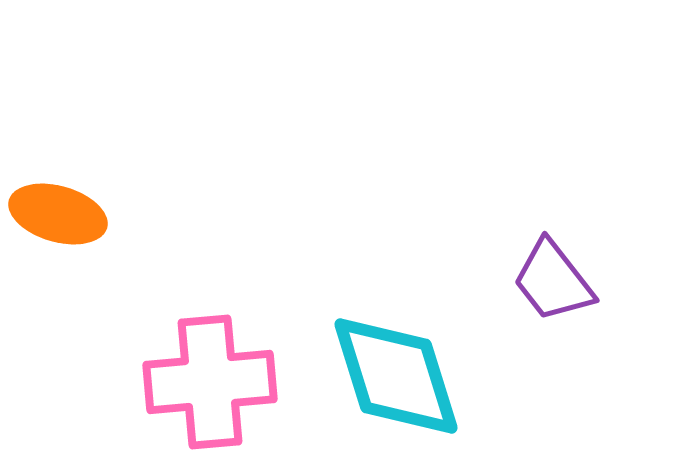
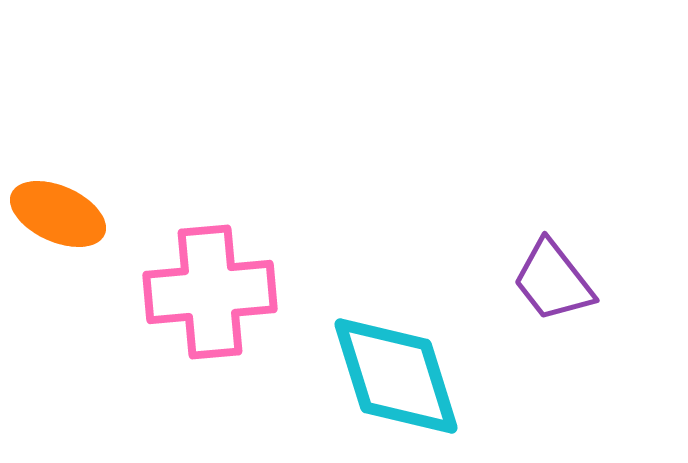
orange ellipse: rotated 8 degrees clockwise
pink cross: moved 90 px up
